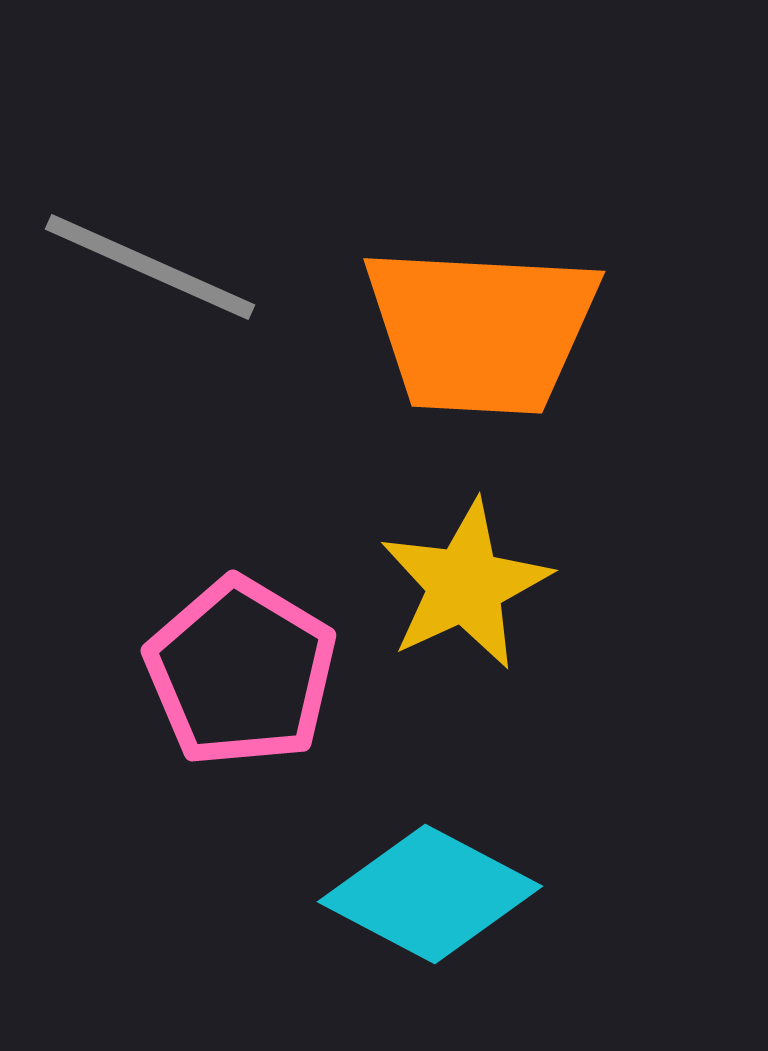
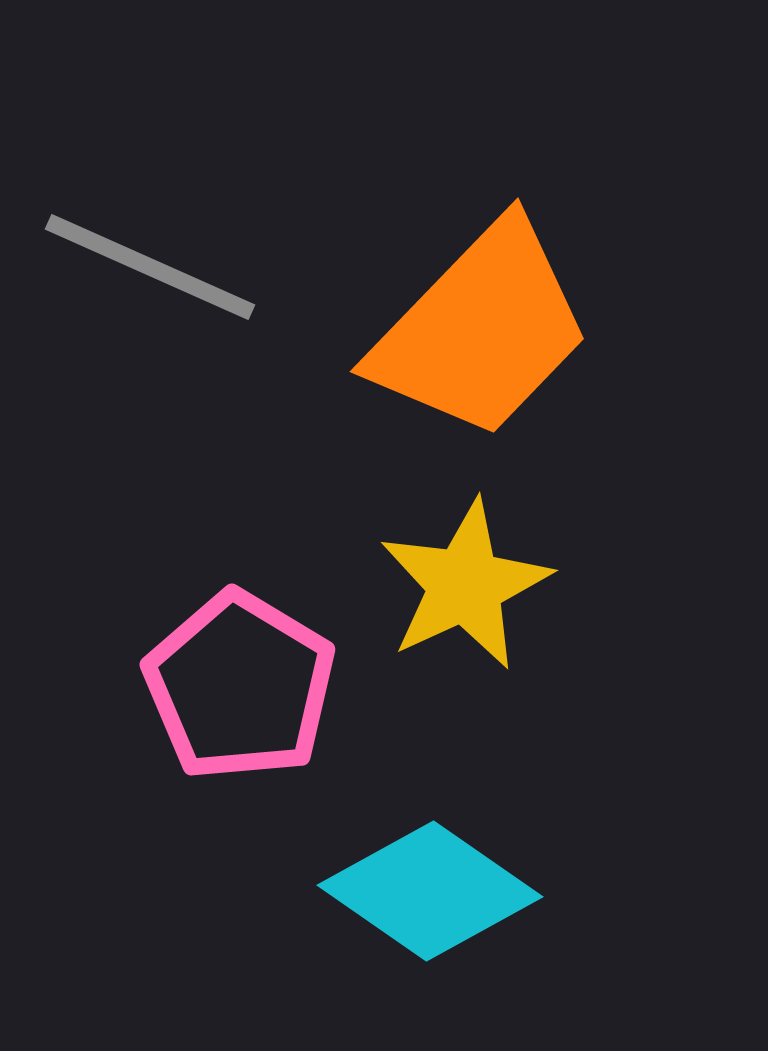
orange trapezoid: rotated 49 degrees counterclockwise
pink pentagon: moved 1 px left, 14 px down
cyan diamond: moved 3 px up; rotated 7 degrees clockwise
